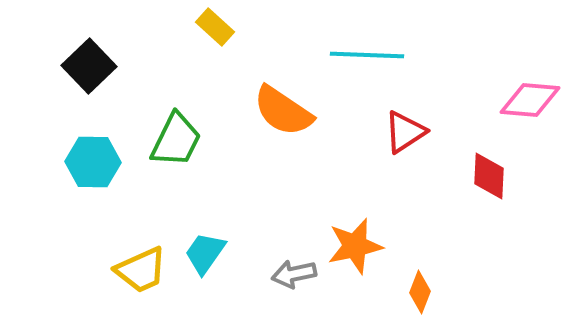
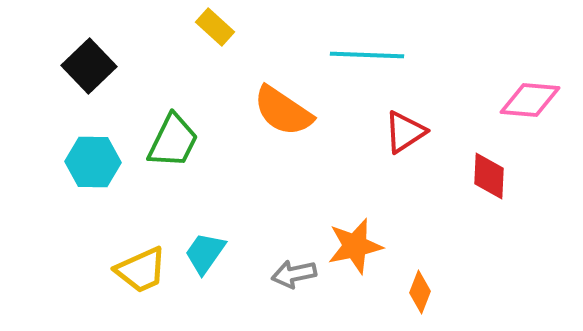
green trapezoid: moved 3 px left, 1 px down
